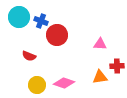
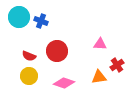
red circle: moved 16 px down
red cross: moved 1 px up; rotated 32 degrees counterclockwise
orange triangle: moved 1 px left
yellow circle: moved 8 px left, 9 px up
